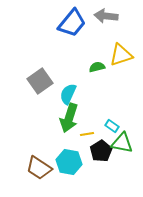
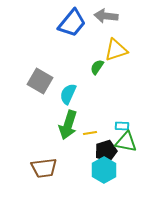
yellow triangle: moved 5 px left, 5 px up
green semicircle: rotated 42 degrees counterclockwise
gray square: rotated 25 degrees counterclockwise
green arrow: moved 1 px left, 7 px down
cyan rectangle: moved 10 px right; rotated 32 degrees counterclockwise
yellow line: moved 3 px right, 1 px up
green triangle: moved 4 px right, 1 px up
black pentagon: moved 5 px right; rotated 15 degrees clockwise
cyan hexagon: moved 35 px right, 8 px down; rotated 20 degrees clockwise
brown trapezoid: moved 5 px right; rotated 40 degrees counterclockwise
